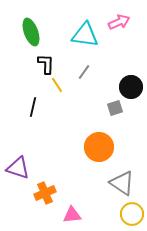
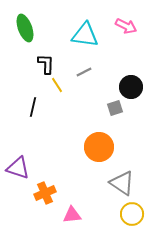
pink arrow: moved 7 px right, 4 px down; rotated 50 degrees clockwise
green ellipse: moved 6 px left, 4 px up
gray line: rotated 28 degrees clockwise
